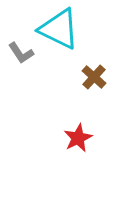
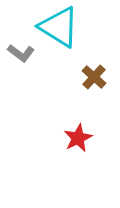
cyan triangle: moved 2 px up; rotated 6 degrees clockwise
gray L-shape: rotated 20 degrees counterclockwise
